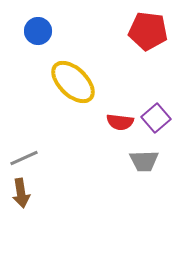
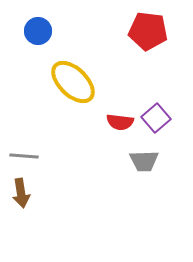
gray line: moved 2 px up; rotated 28 degrees clockwise
